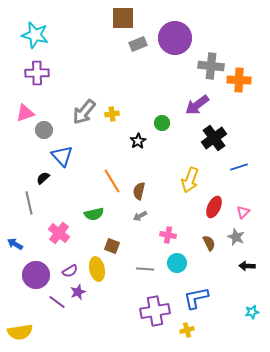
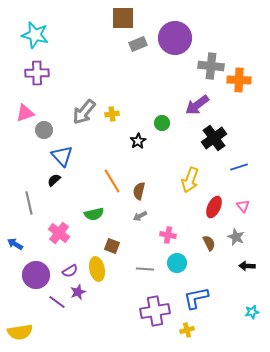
black semicircle at (43, 178): moved 11 px right, 2 px down
pink triangle at (243, 212): moved 6 px up; rotated 24 degrees counterclockwise
